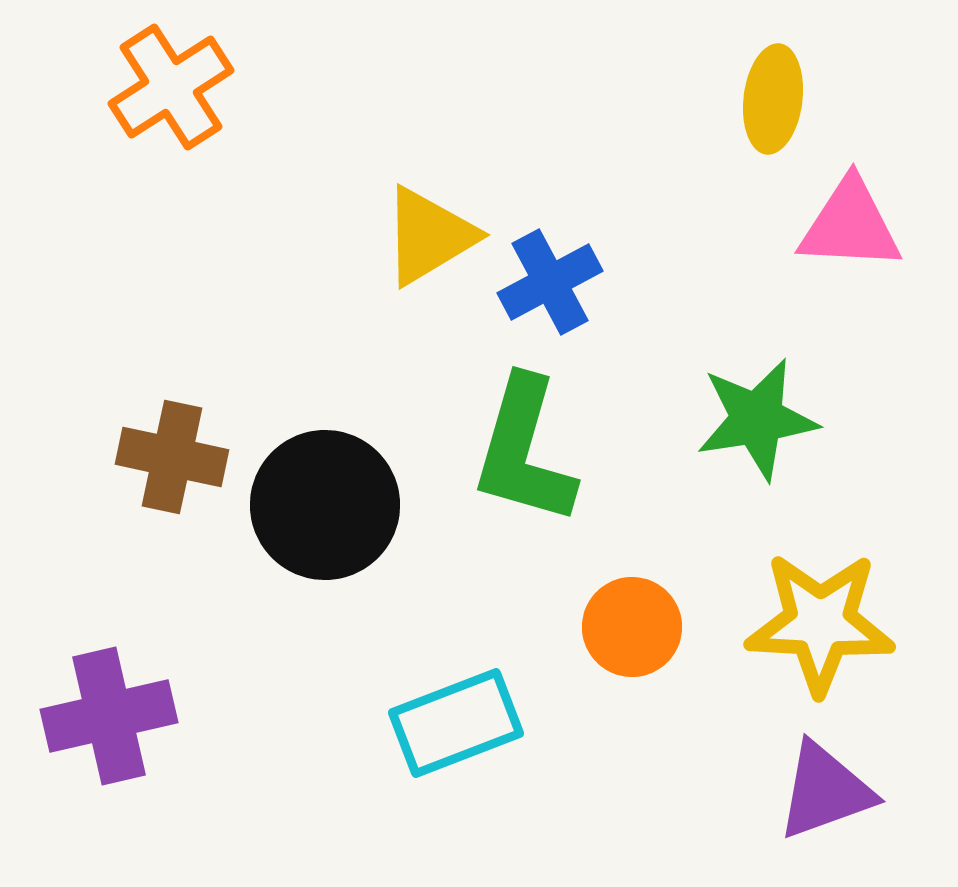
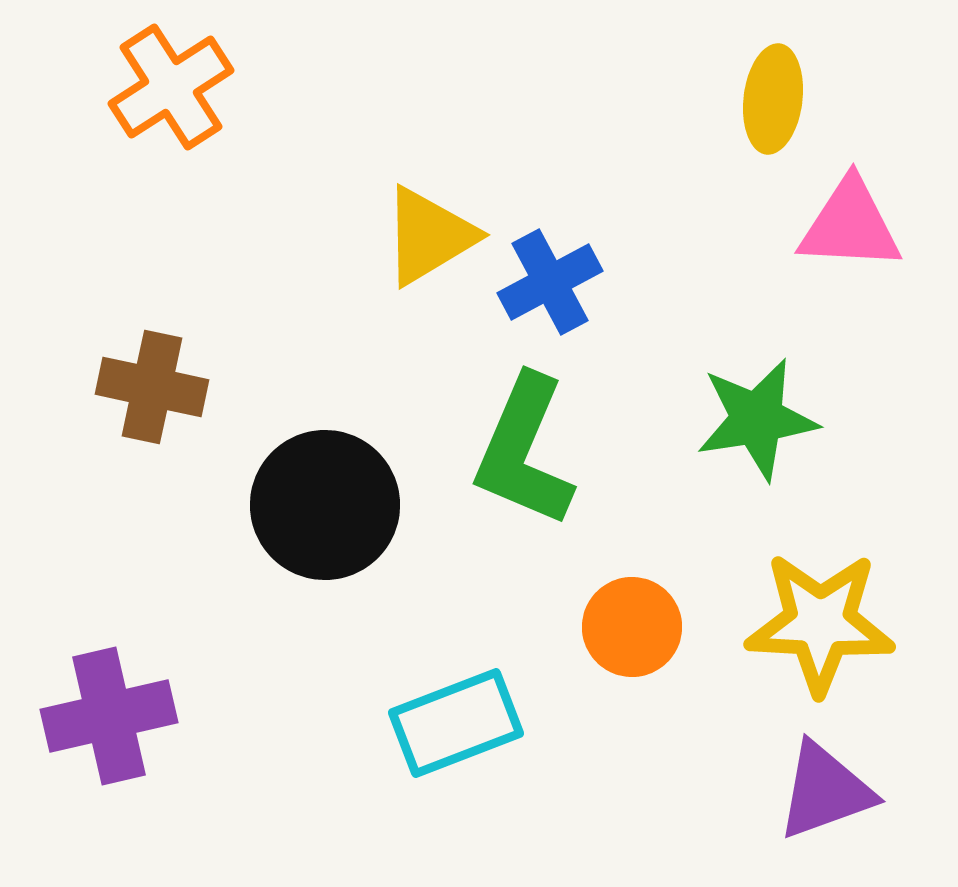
green L-shape: rotated 7 degrees clockwise
brown cross: moved 20 px left, 70 px up
